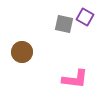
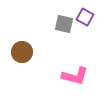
pink L-shape: moved 3 px up; rotated 8 degrees clockwise
